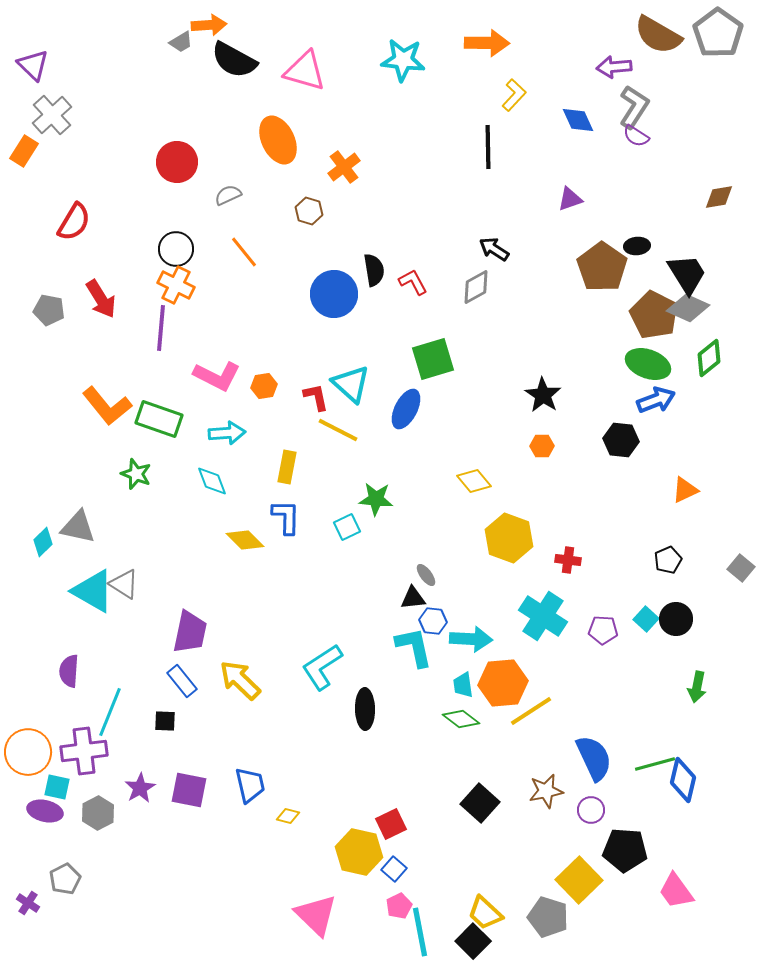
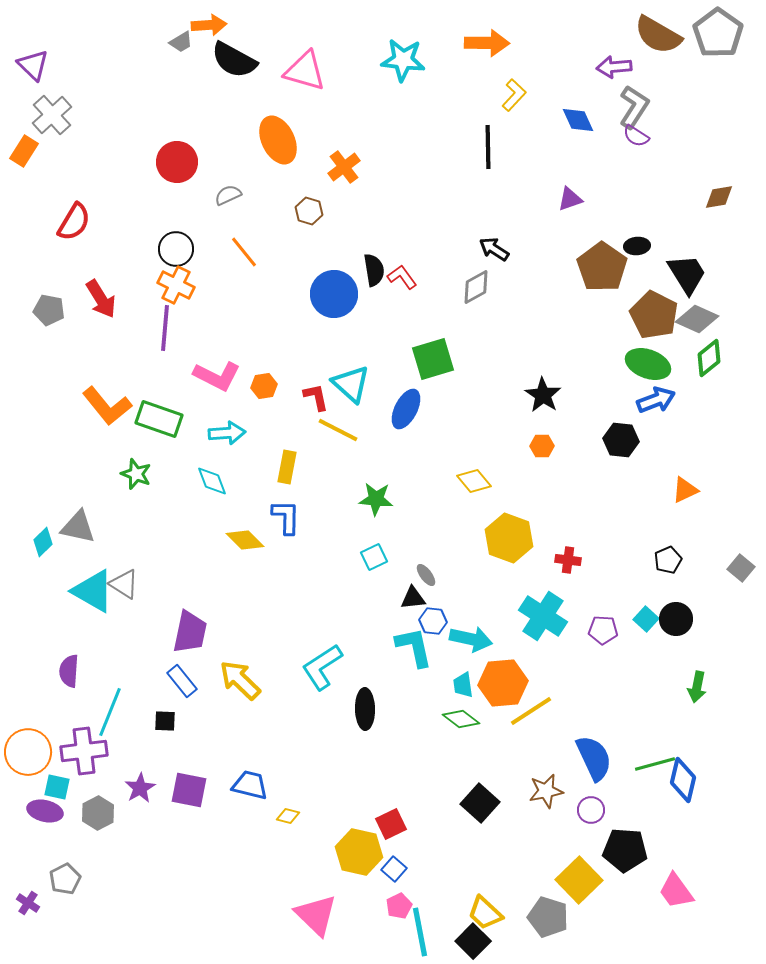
red L-shape at (413, 282): moved 11 px left, 5 px up; rotated 8 degrees counterclockwise
gray diamond at (688, 308): moved 9 px right, 11 px down
purple line at (161, 328): moved 4 px right
cyan square at (347, 527): moved 27 px right, 30 px down
cyan arrow at (471, 639): rotated 9 degrees clockwise
blue trapezoid at (250, 785): rotated 63 degrees counterclockwise
